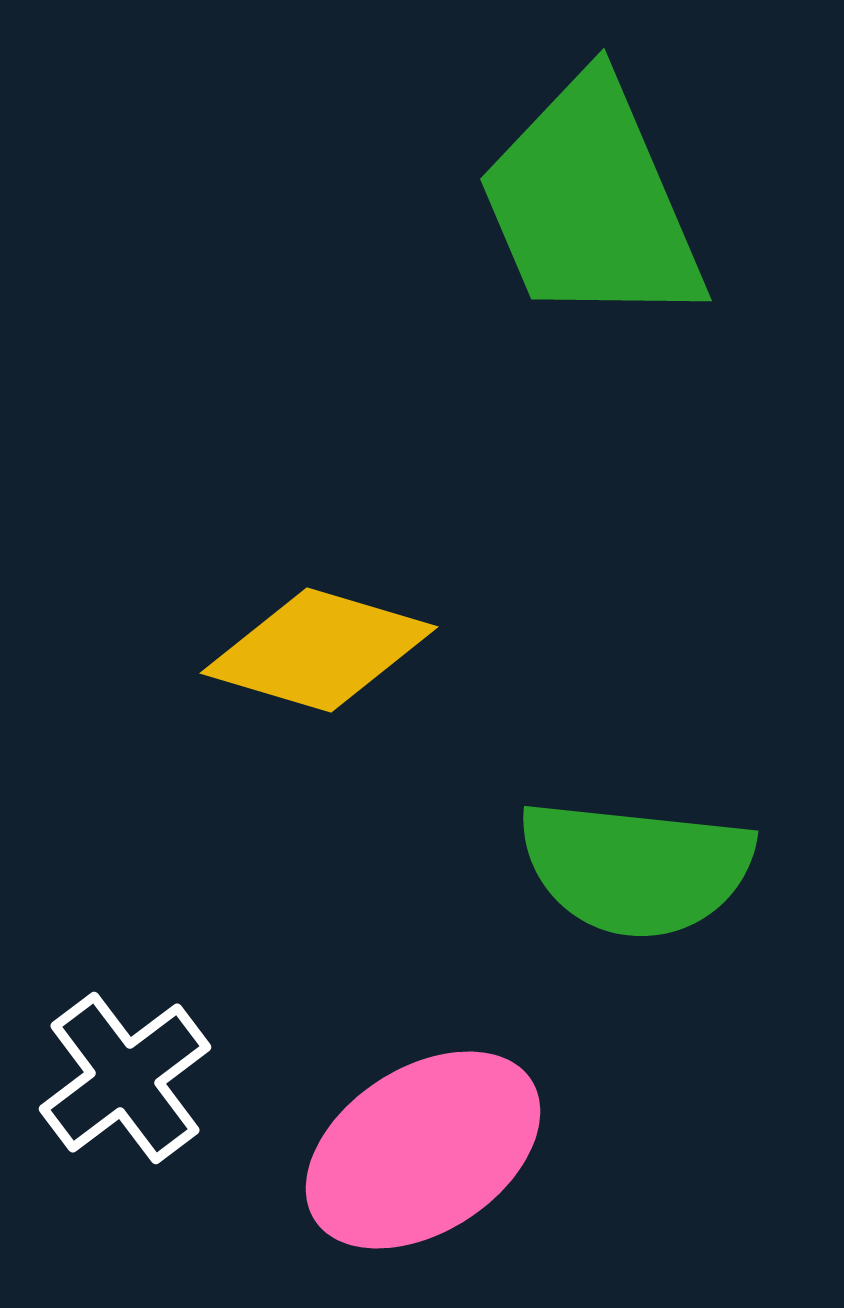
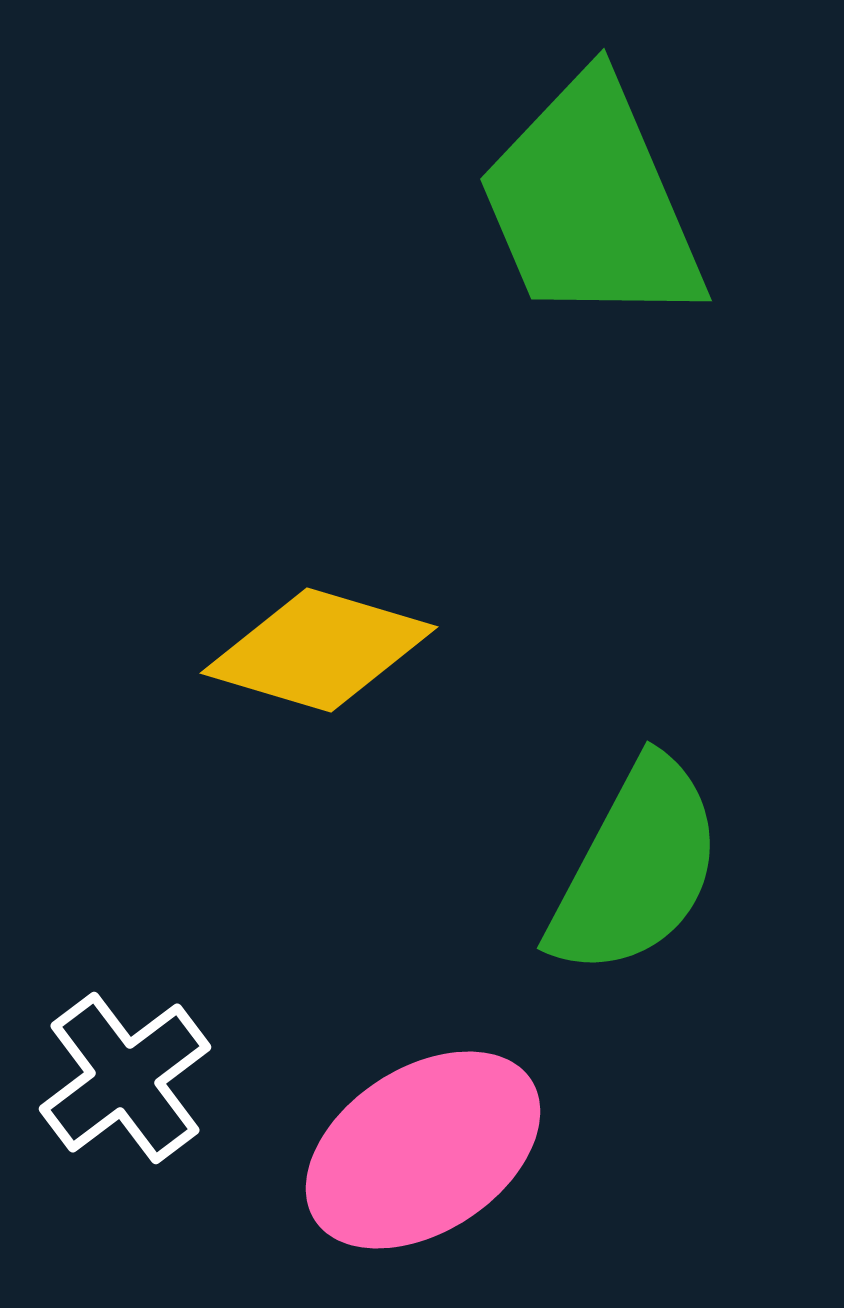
green semicircle: rotated 68 degrees counterclockwise
